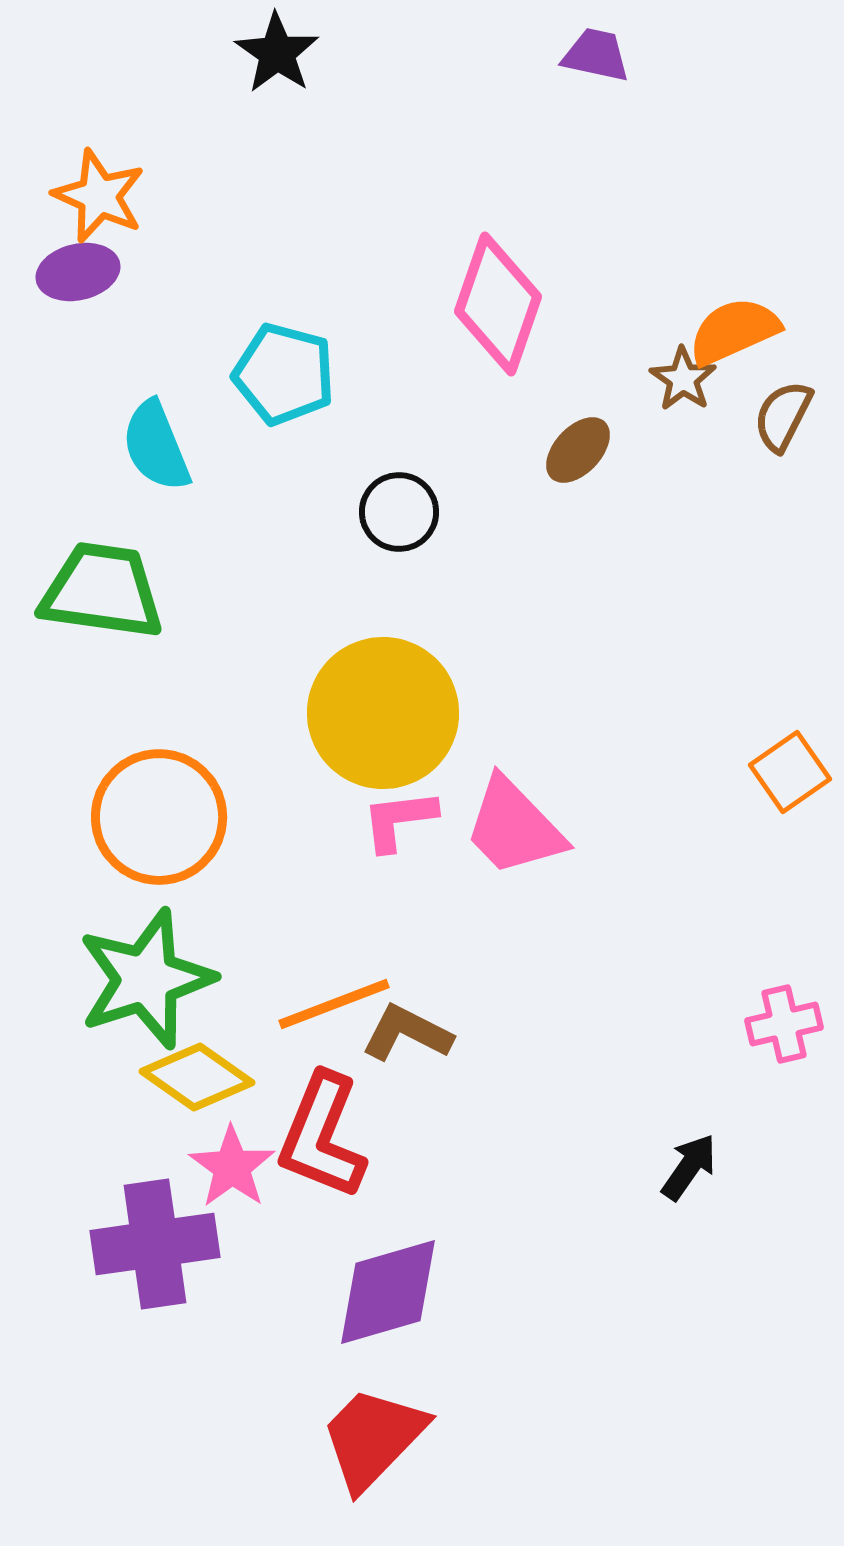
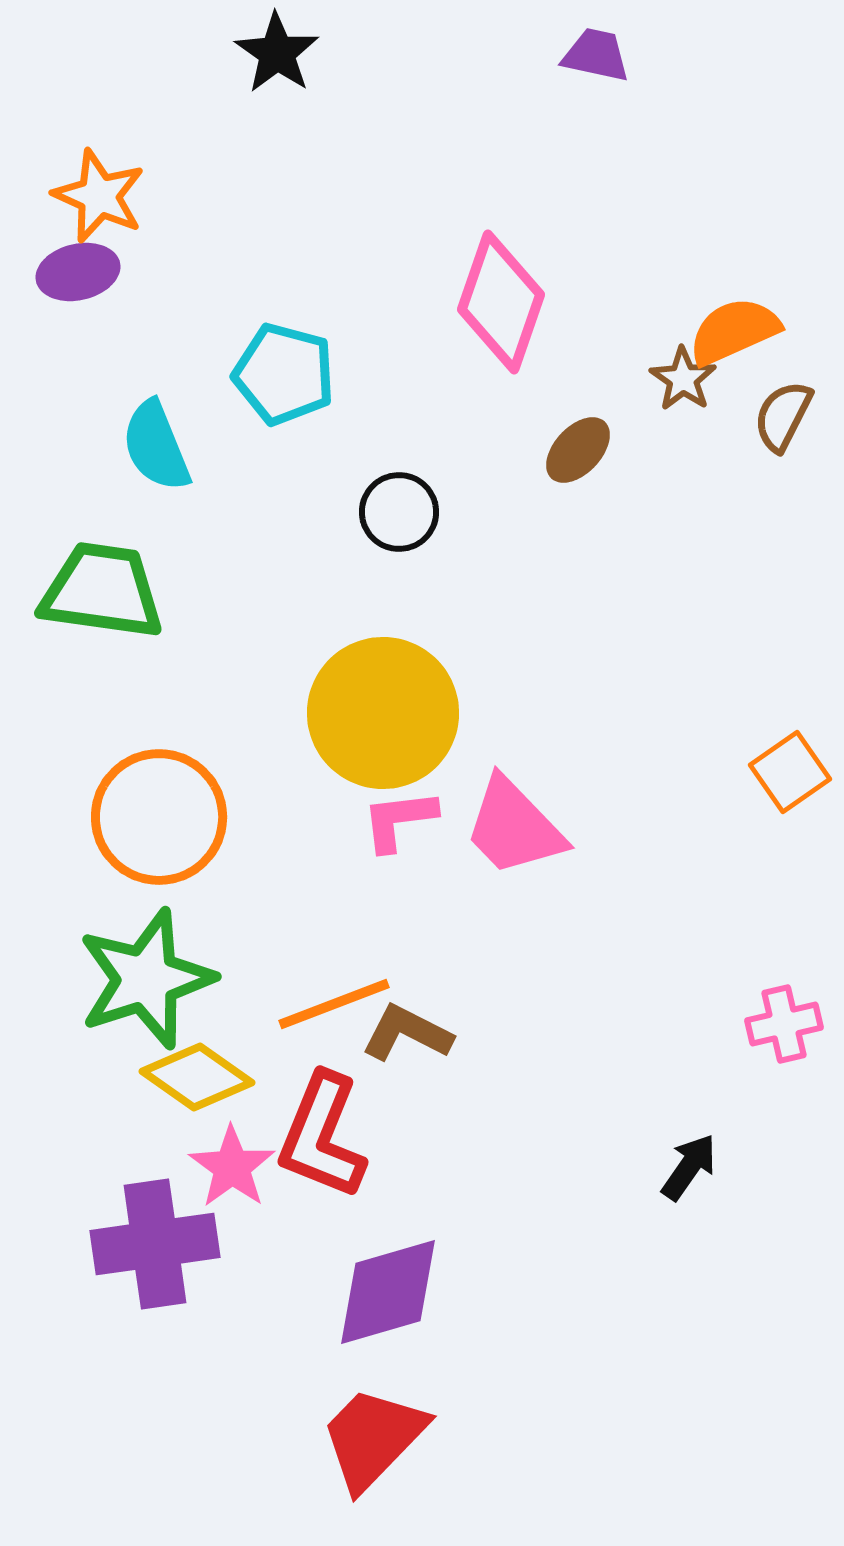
pink diamond: moved 3 px right, 2 px up
